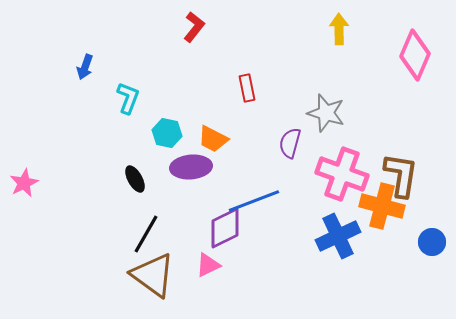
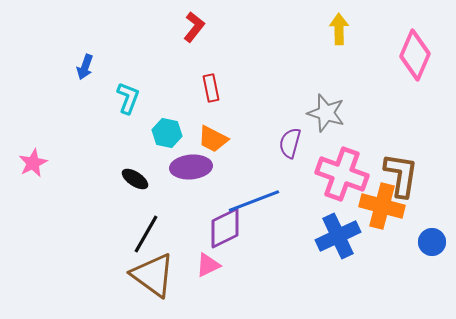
red rectangle: moved 36 px left
black ellipse: rotated 28 degrees counterclockwise
pink star: moved 9 px right, 20 px up
